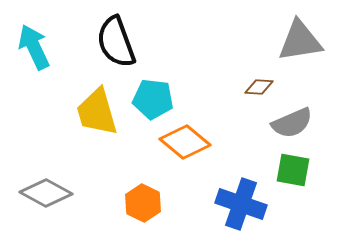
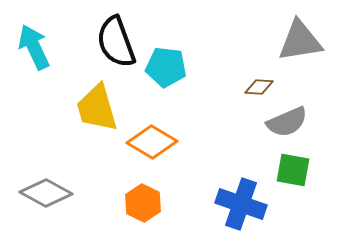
cyan pentagon: moved 13 px right, 32 px up
yellow trapezoid: moved 4 px up
gray semicircle: moved 5 px left, 1 px up
orange diamond: moved 33 px left; rotated 9 degrees counterclockwise
